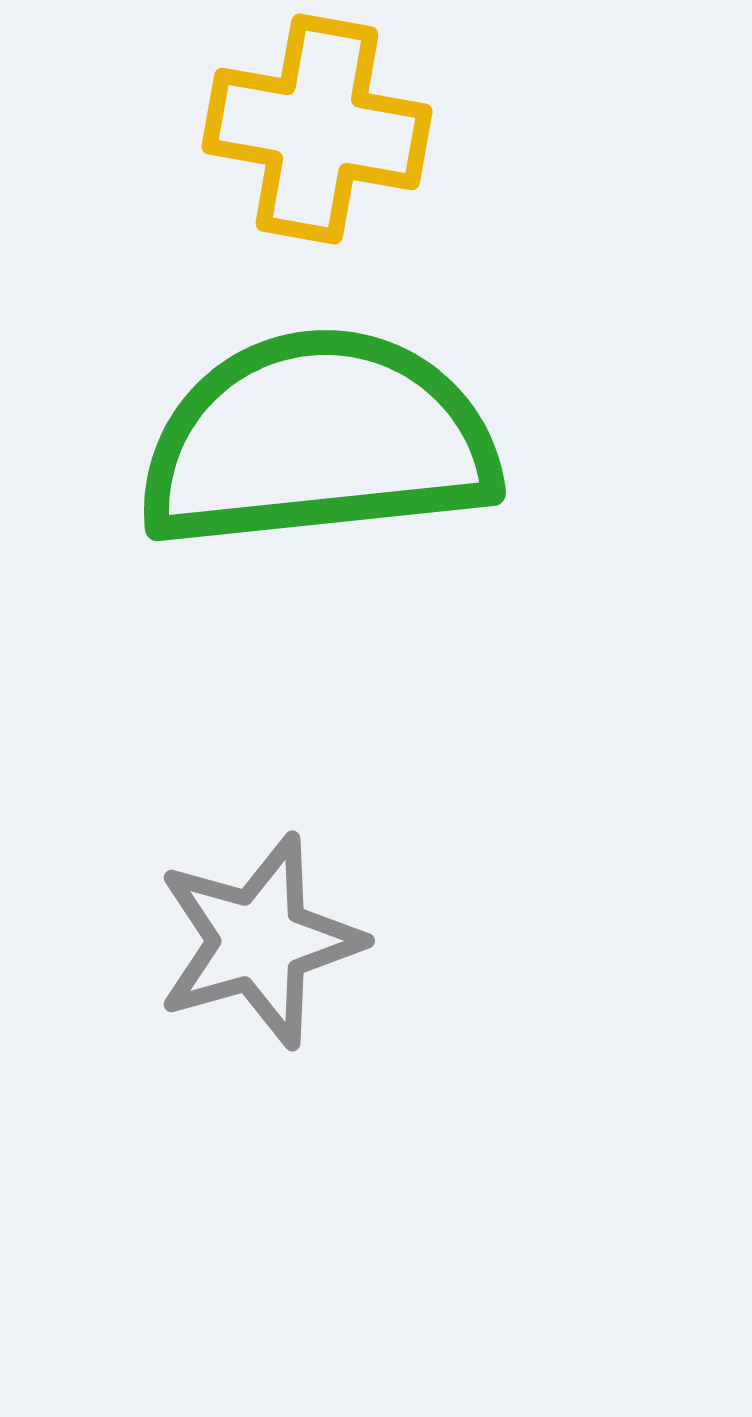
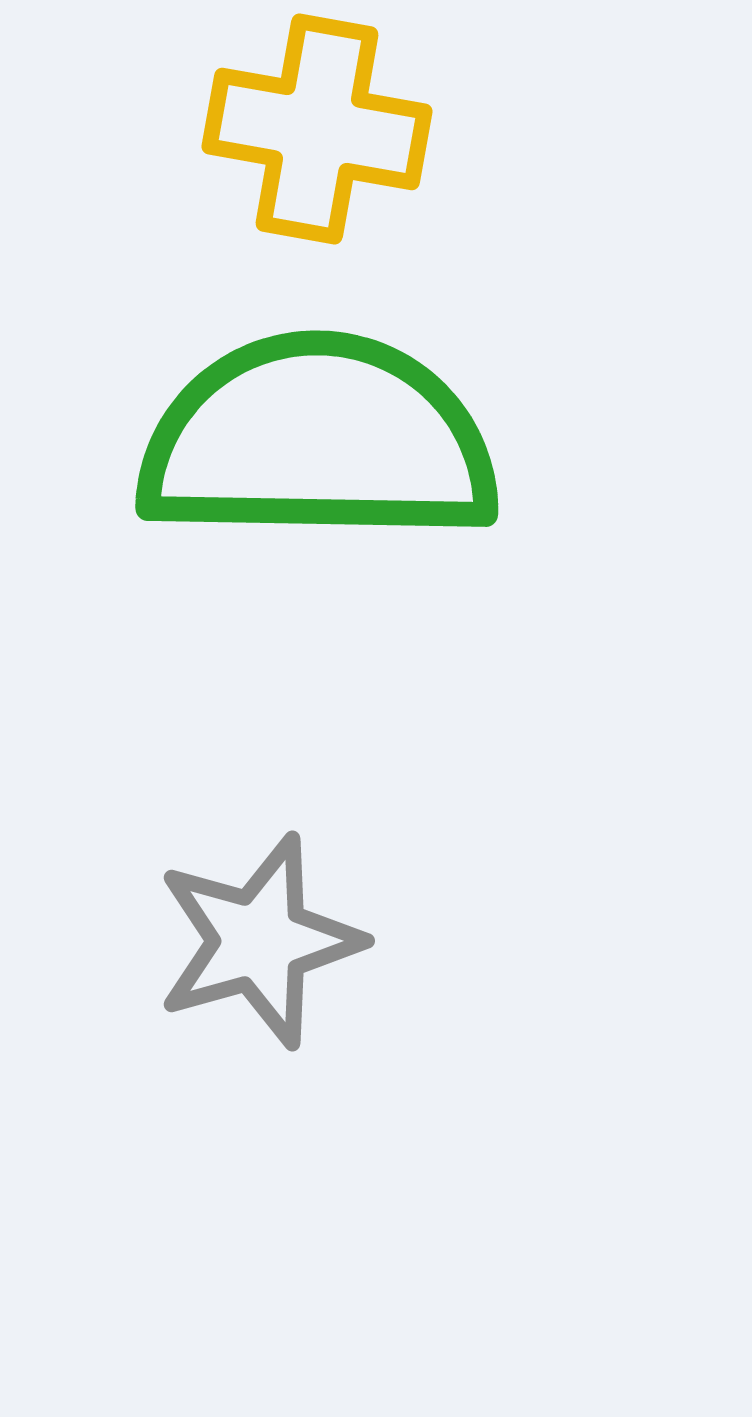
green semicircle: rotated 7 degrees clockwise
